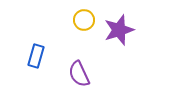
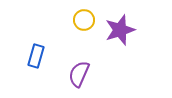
purple star: moved 1 px right
purple semicircle: rotated 48 degrees clockwise
